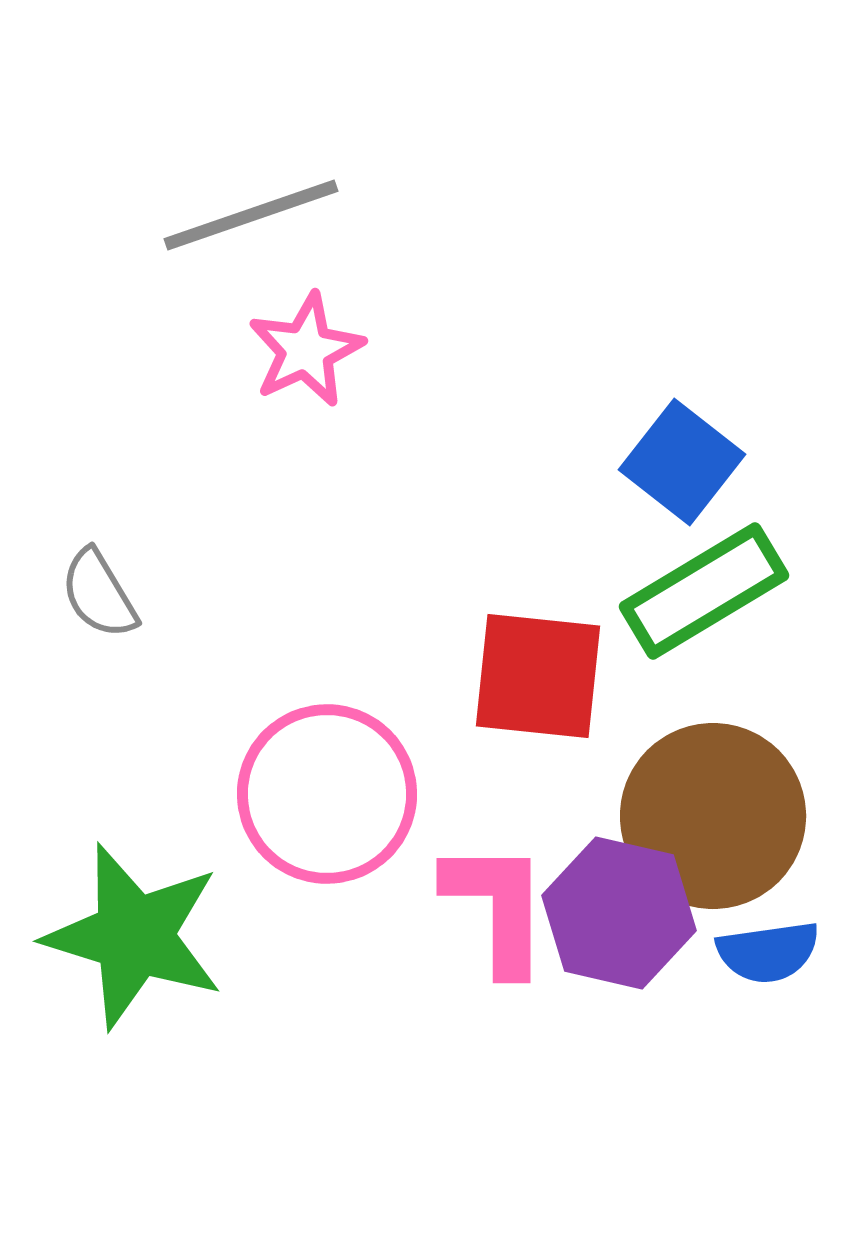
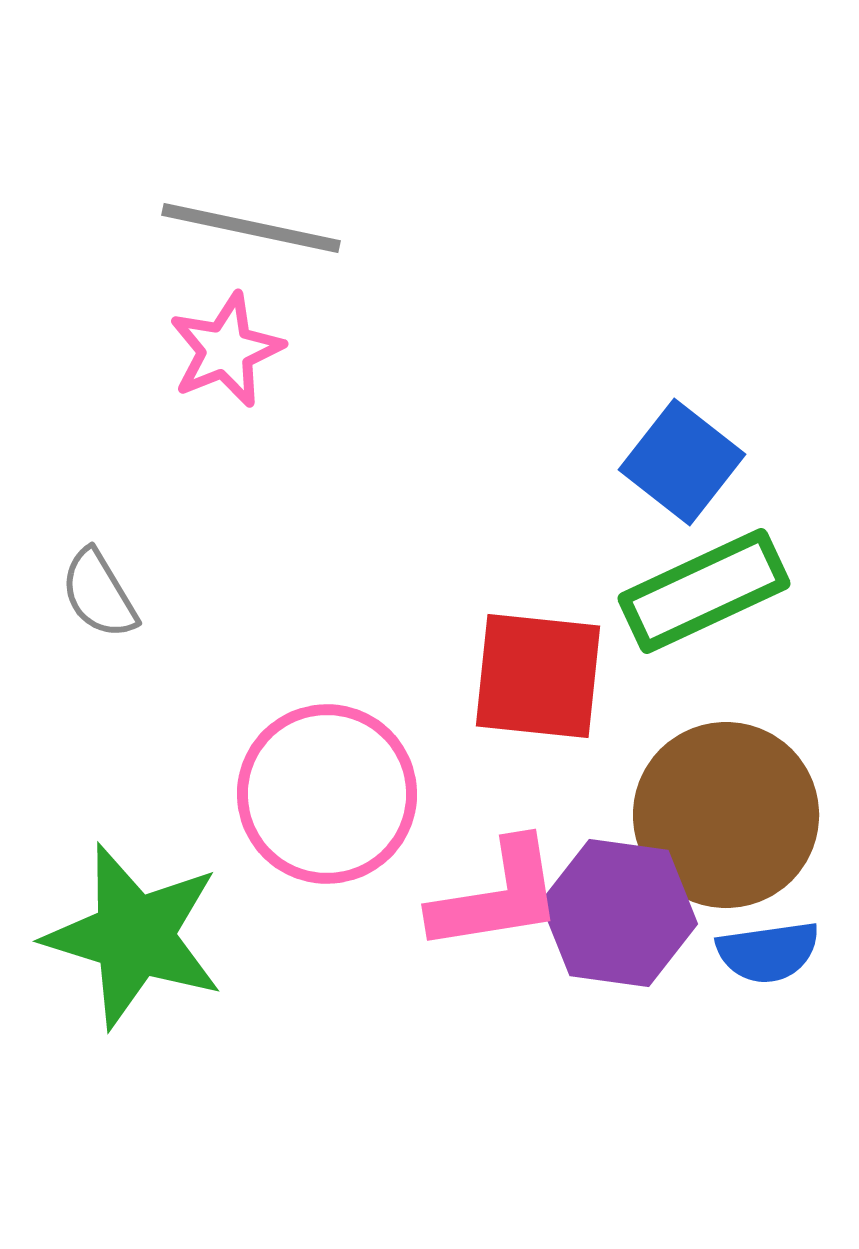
gray line: moved 13 px down; rotated 31 degrees clockwise
pink star: moved 80 px left; rotated 3 degrees clockwise
green rectangle: rotated 6 degrees clockwise
brown circle: moved 13 px right, 1 px up
pink L-shape: moved 11 px up; rotated 81 degrees clockwise
purple hexagon: rotated 5 degrees counterclockwise
